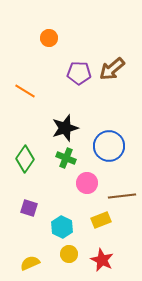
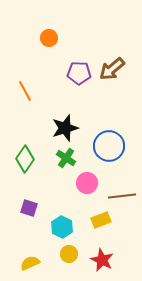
orange line: rotated 30 degrees clockwise
green cross: rotated 12 degrees clockwise
